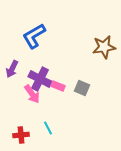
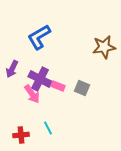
blue L-shape: moved 5 px right, 1 px down
